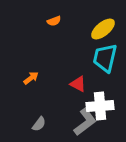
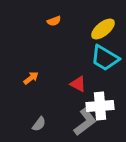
cyan trapezoid: rotated 72 degrees counterclockwise
